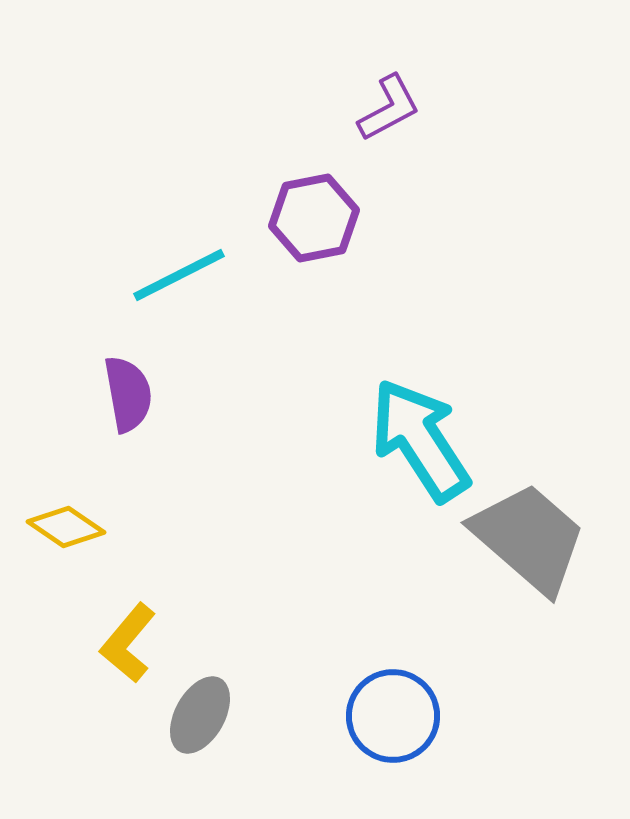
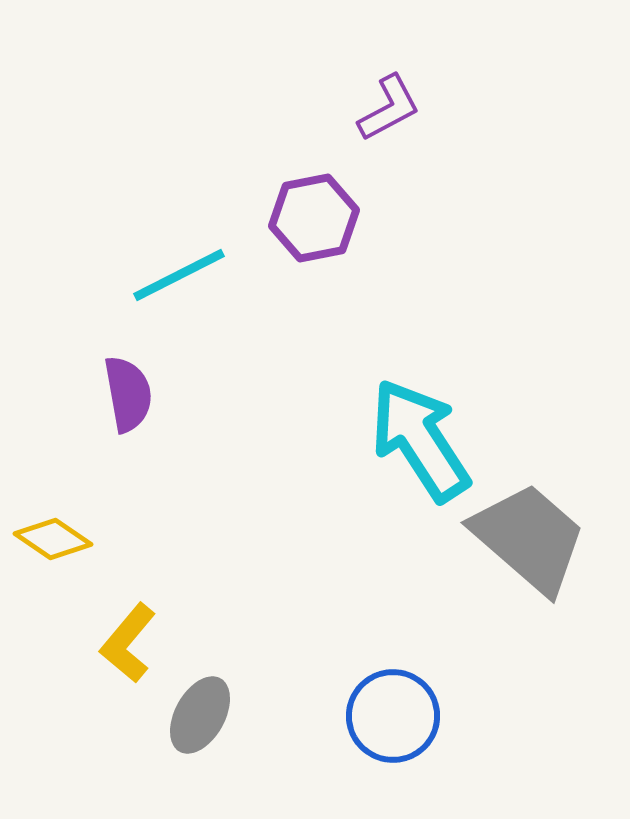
yellow diamond: moved 13 px left, 12 px down
